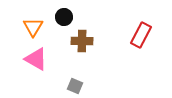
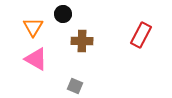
black circle: moved 1 px left, 3 px up
